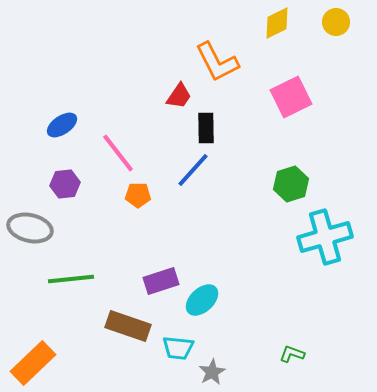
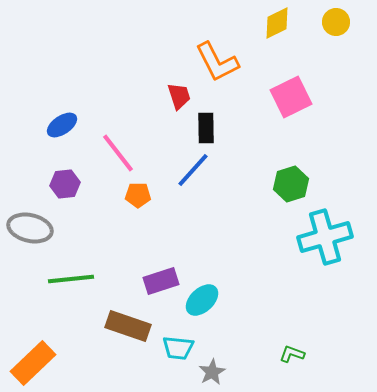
red trapezoid: rotated 52 degrees counterclockwise
